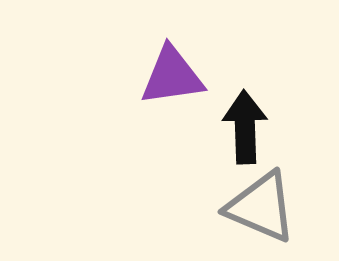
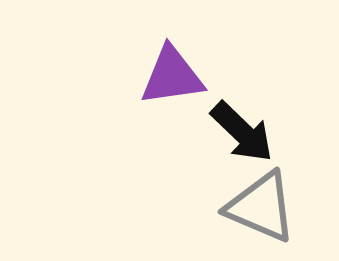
black arrow: moved 3 px left, 5 px down; rotated 136 degrees clockwise
